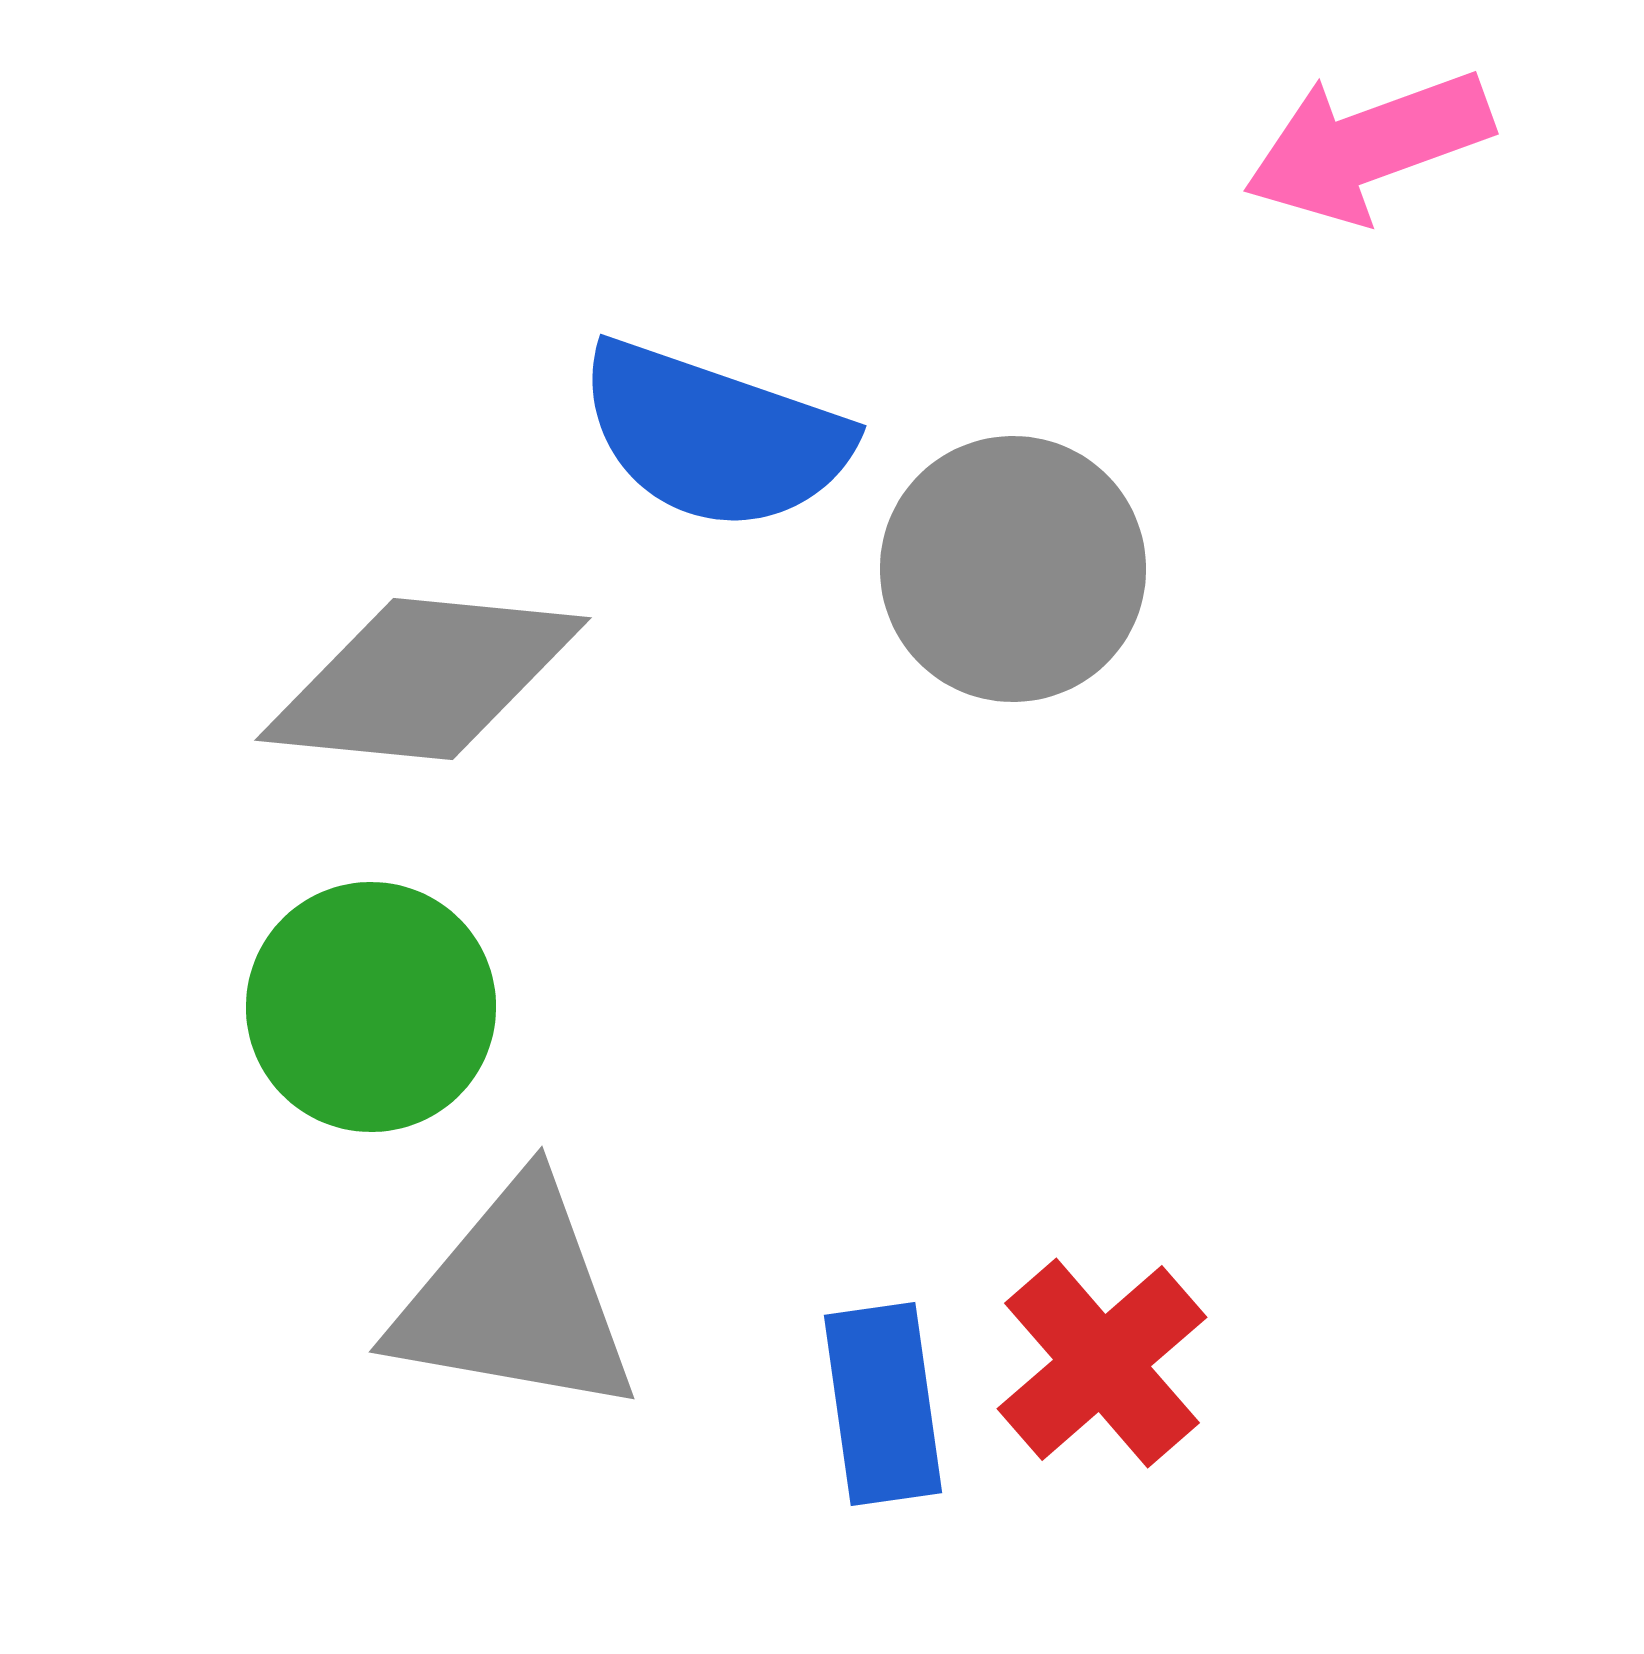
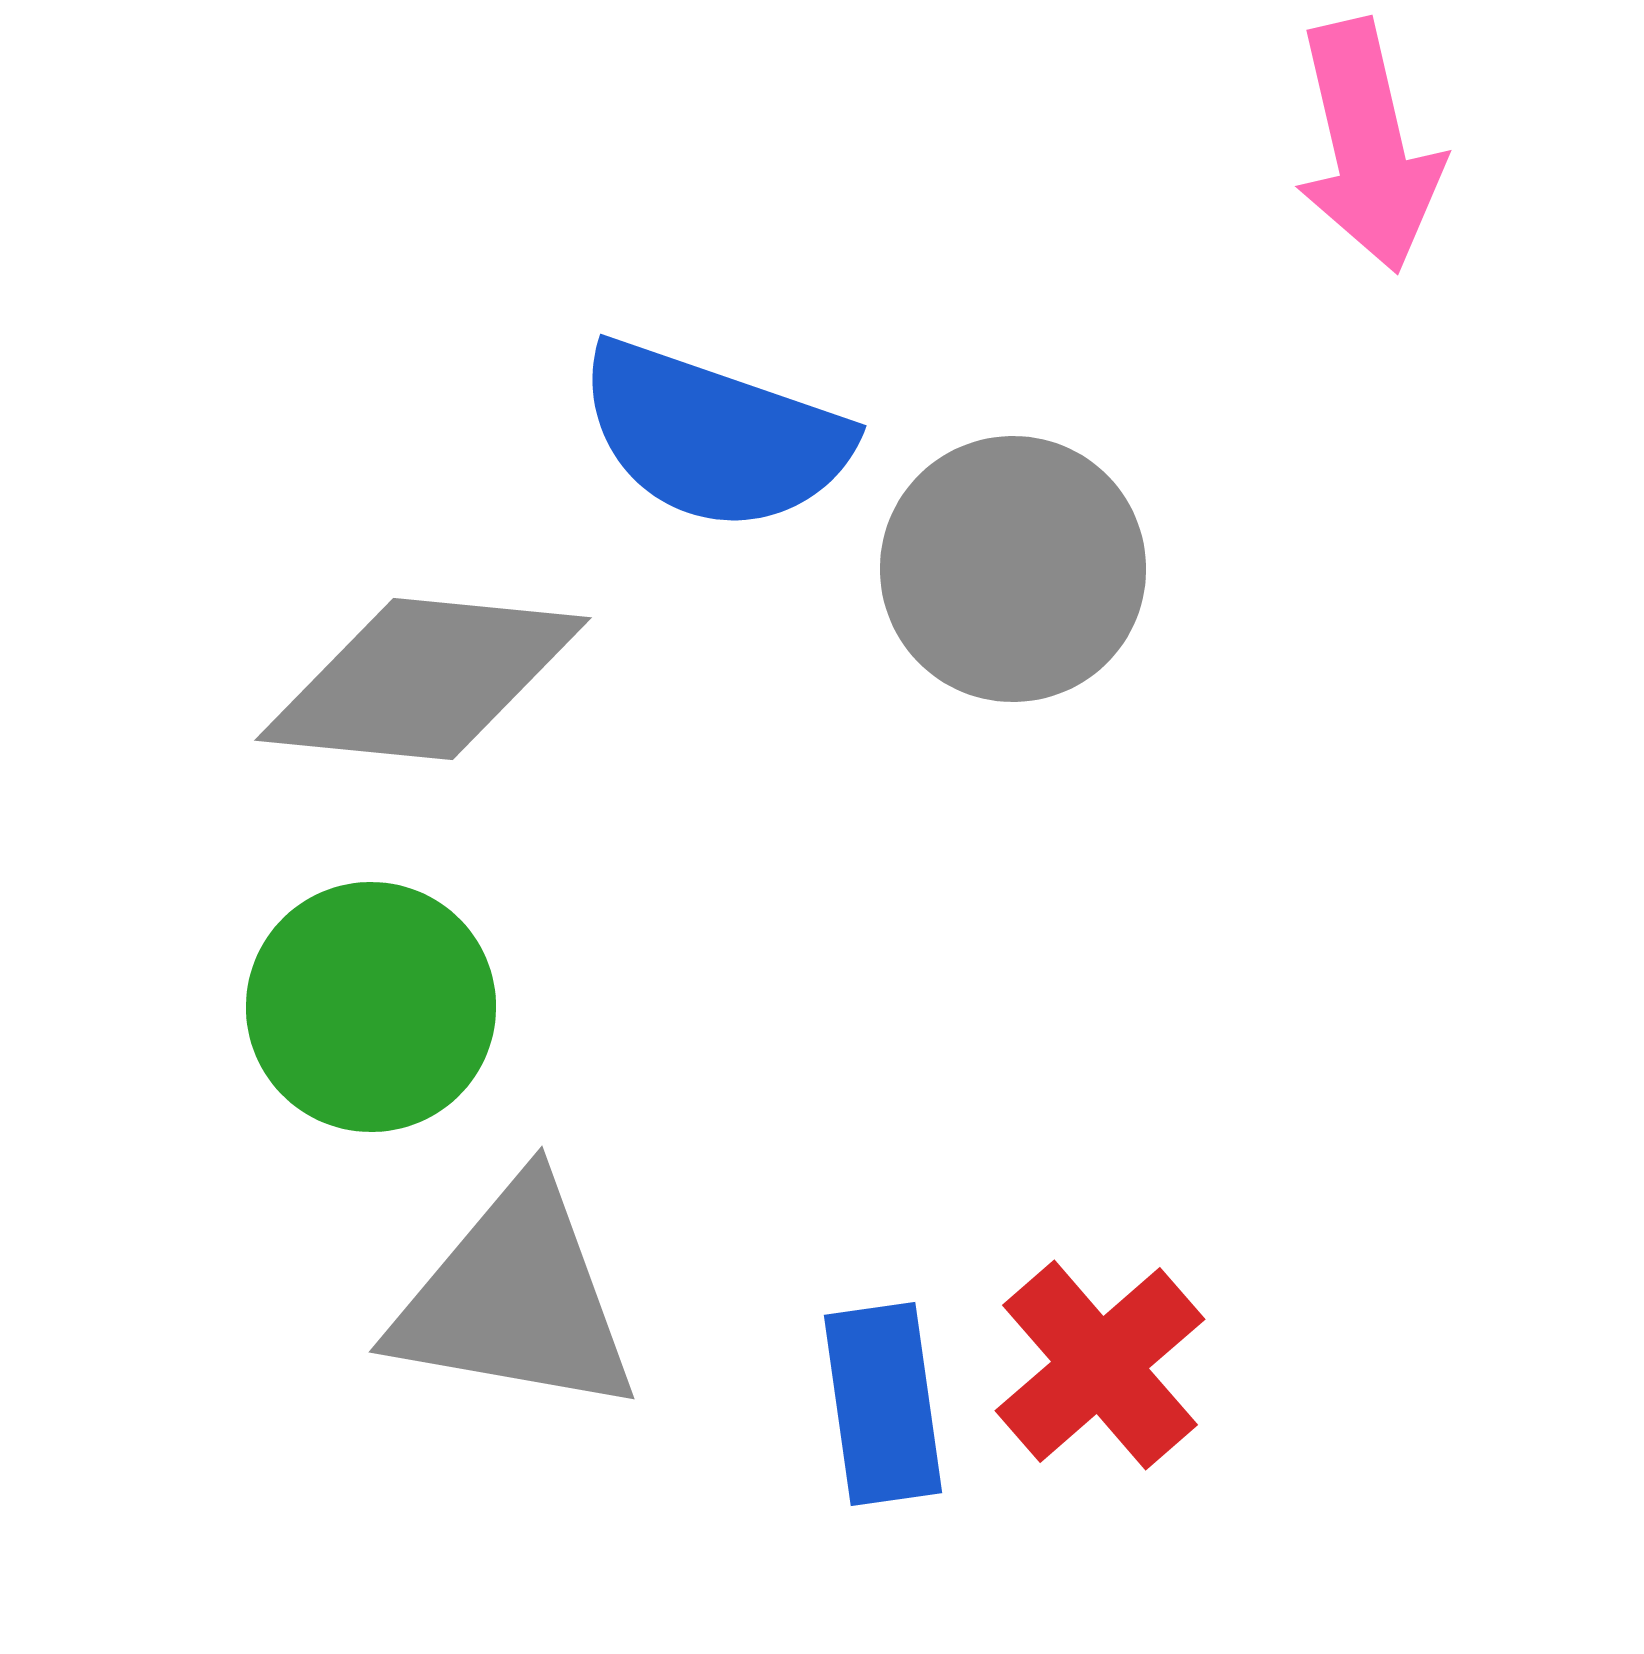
pink arrow: rotated 83 degrees counterclockwise
red cross: moved 2 px left, 2 px down
